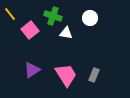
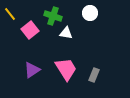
white circle: moved 5 px up
pink trapezoid: moved 6 px up
